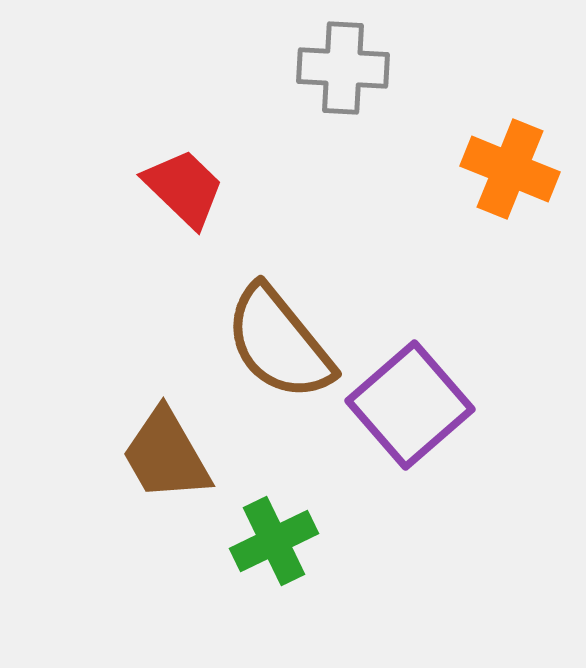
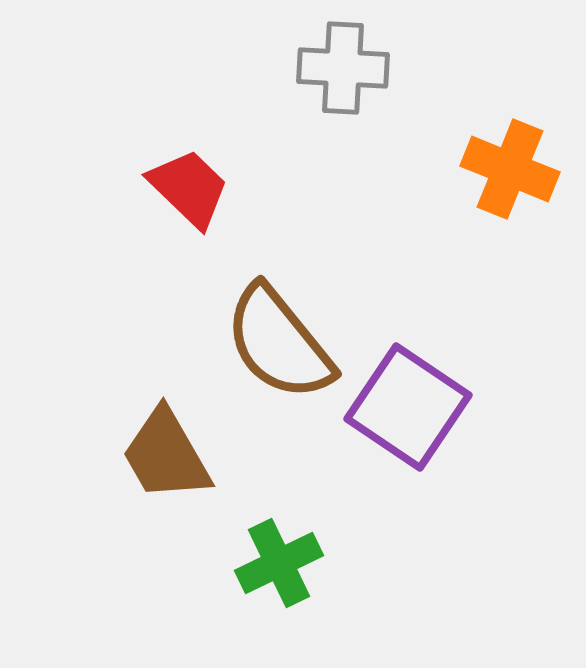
red trapezoid: moved 5 px right
purple square: moved 2 px left, 2 px down; rotated 15 degrees counterclockwise
green cross: moved 5 px right, 22 px down
